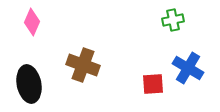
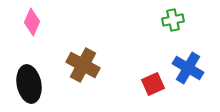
brown cross: rotated 8 degrees clockwise
red square: rotated 20 degrees counterclockwise
